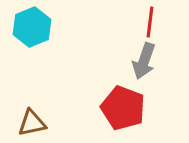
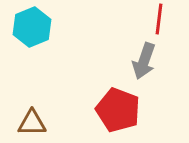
red line: moved 9 px right, 3 px up
red pentagon: moved 5 px left, 2 px down
brown triangle: rotated 12 degrees clockwise
